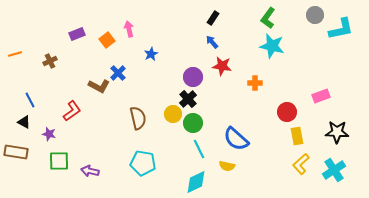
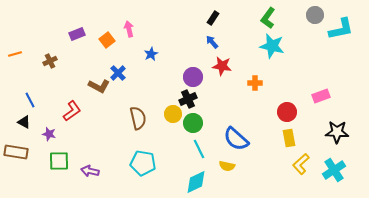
black cross: rotated 18 degrees clockwise
yellow rectangle: moved 8 px left, 2 px down
